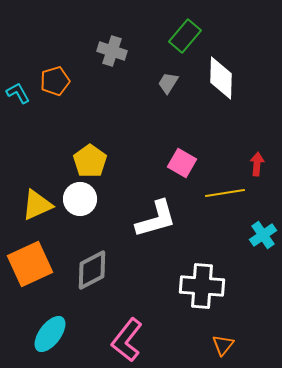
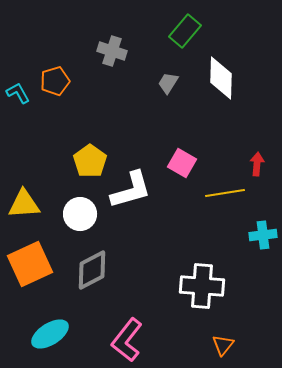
green rectangle: moved 5 px up
white circle: moved 15 px down
yellow triangle: moved 13 px left, 1 px up; rotated 20 degrees clockwise
white L-shape: moved 25 px left, 29 px up
cyan cross: rotated 28 degrees clockwise
cyan ellipse: rotated 21 degrees clockwise
